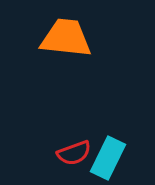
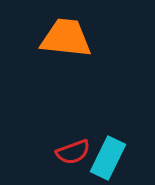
red semicircle: moved 1 px left, 1 px up
